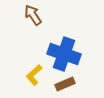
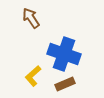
brown arrow: moved 2 px left, 3 px down
yellow L-shape: moved 1 px left, 1 px down
